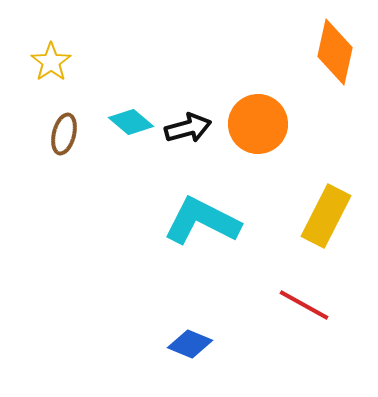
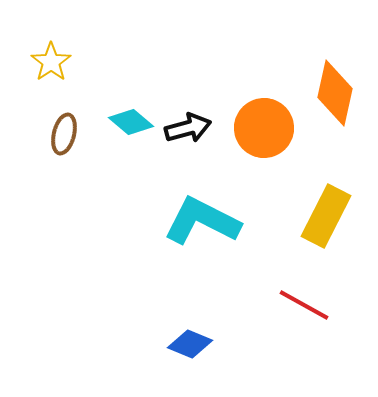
orange diamond: moved 41 px down
orange circle: moved 6 px right, 4 px down
